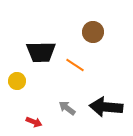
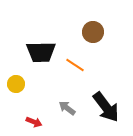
yellow circle: moved 1 px left, 3 px down
black arrow: rotated 132 degrees counterclockwise
